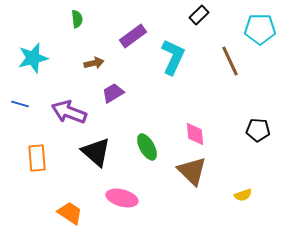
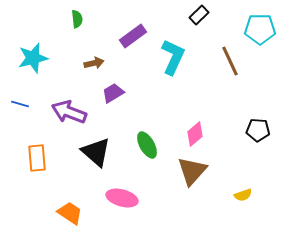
pink diamond: rotated 55 degrees clockwise
green ellipse: moved 2 px up
brown triangle: rotated 28 degrees clockwise
